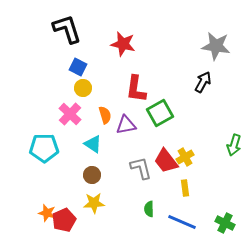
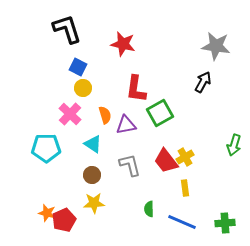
cyan pentagon: moved 2 px right
gray L-shape: moved 11 px left, 3 px up
green cross: rotated 30 degrees counterclockwise
